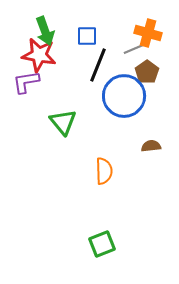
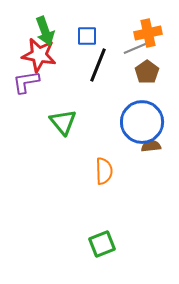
orange cross: rotated 28 degrees counterclockwise
blue circle: moved 18 px right, 26 px down
